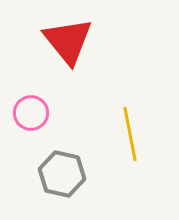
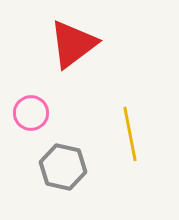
red triangle: moved 5 px right, 3 px down; rotated 32 degrees clockwise
gray hexagon: moved 1 px right, 7 px up
